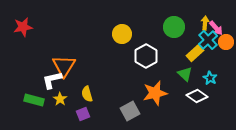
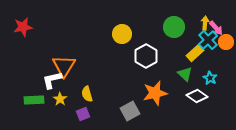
green rectangle: rotated 18 degrees counterclockwise
